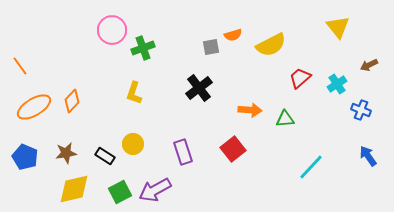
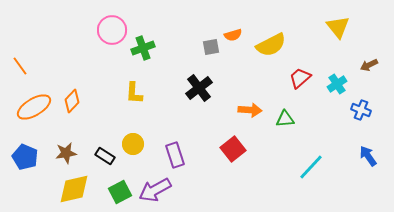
yellow L-shape: rotated 15 degrees counterclockwise
purple rectangle: moved 8 px left, 3 px down
